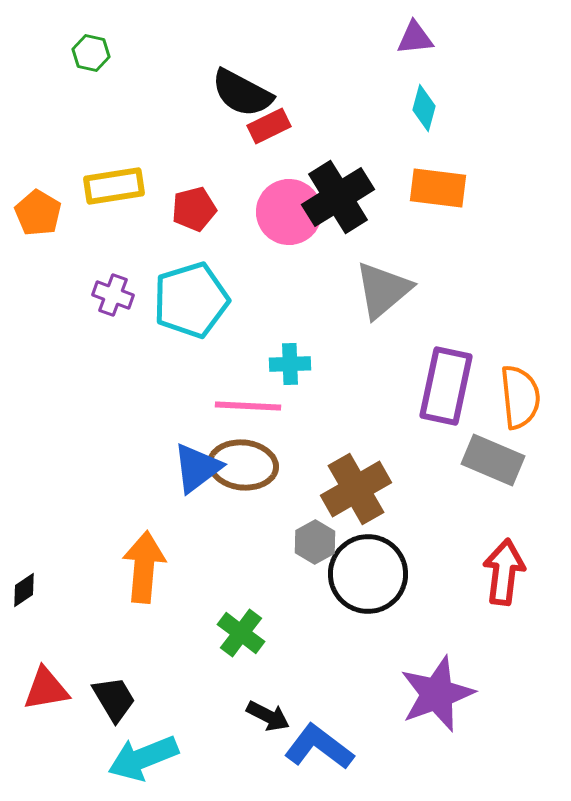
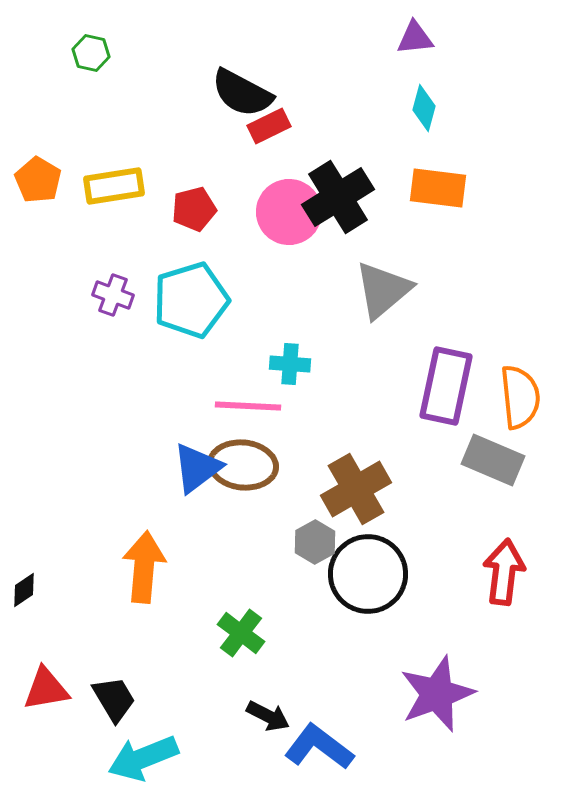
orange pentagon: moved 33 px up
cyan cross: rotated 6 degrees clockwise
